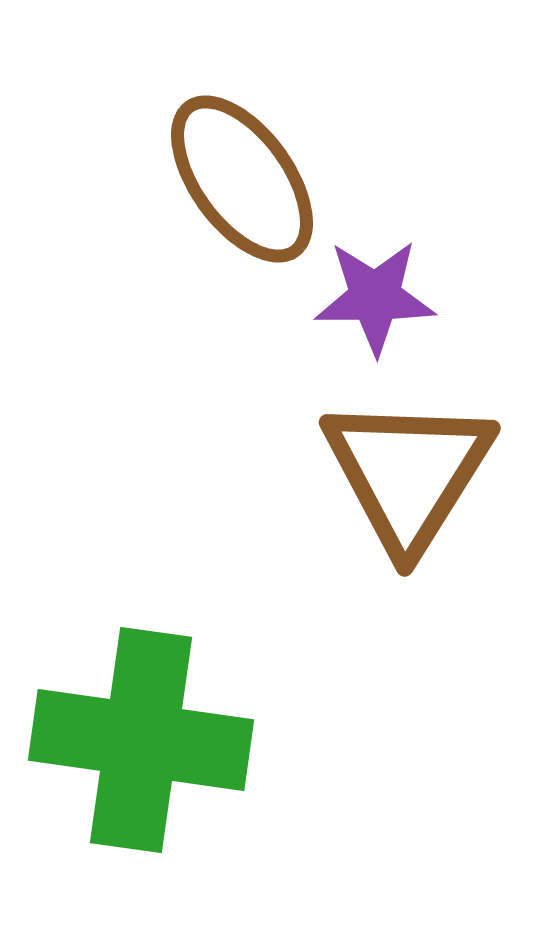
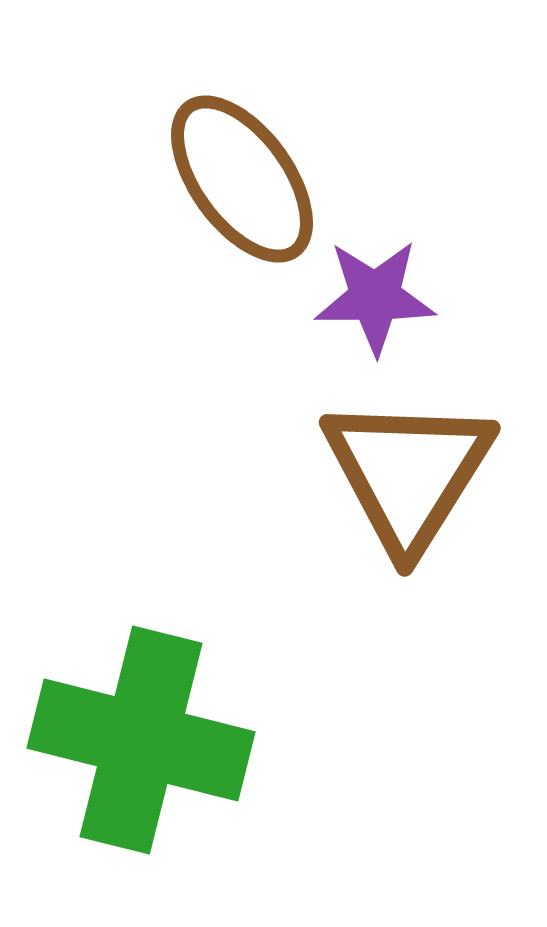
green cross: rotated 6 degrees clockwise
